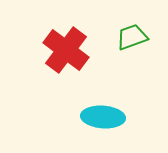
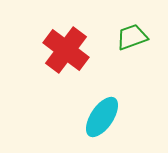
cyan ellipse: moved 1 px left; rotated 60 degrees counterclockwise
